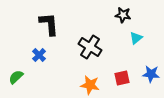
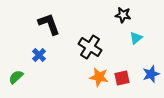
black L-shape: rotated 15 degrees counterclockwise
blue star: rotated 24 degrees counterclockwise
orange star: moved 9 px right, 8 px up
